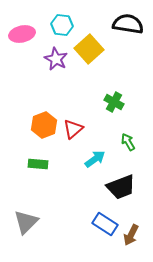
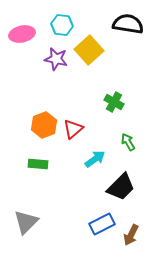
yellow square: moved 1 px down
purple star: rotated 15 degrees counterclockwise
black trapezoid: rotated 24 degrees counterclockwise
blue rectangle: moved 3 px left; rotated 60 degrees counterclockwise
